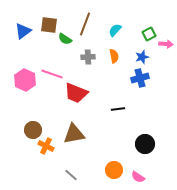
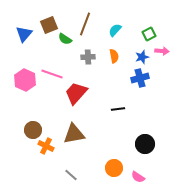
brown square: rotated 30 degrees counterclockwise
blue triangle: moved 1 px right, 3 px down; rotated 12 degrees counterclockwise
pink arrow: moved 4 px left, 7 px down
red trapezoid: rotated 110 degrees clockwise
orange circle: moved 2 px up
